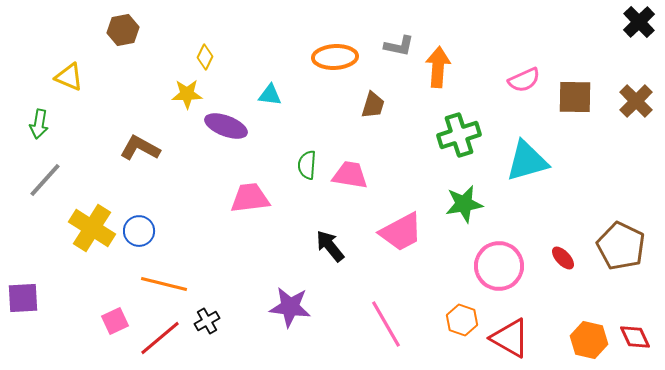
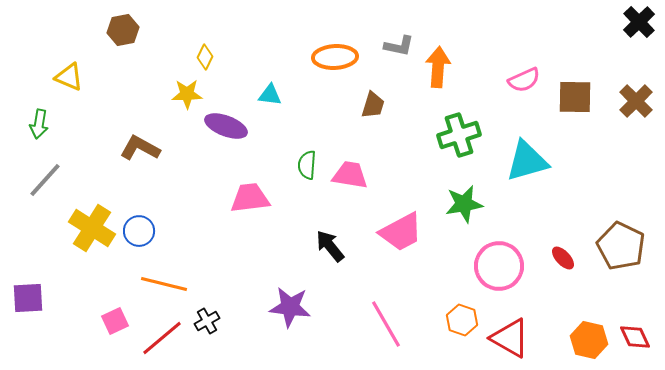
purple square at (23, 298): moved 5 px right
red line at (160, 338): moved 2 px right
